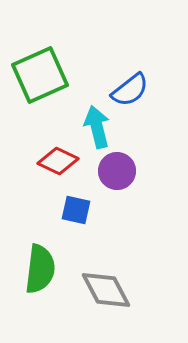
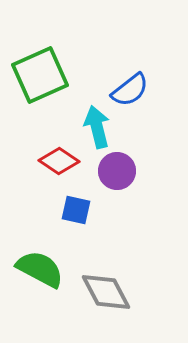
red diamond: moved 1 px right; rotated 9 degrees clockwise
green semicircle: rotated 69 degrees counterclockwise
gray diamond: moved 2 px down
